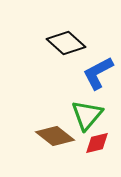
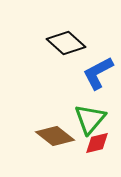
green triangle: moved 3 px right, 4 px down
